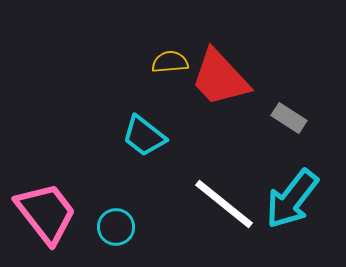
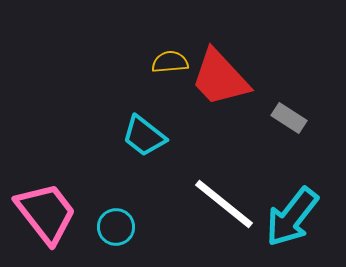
cyan arrow: moved 18 px down
